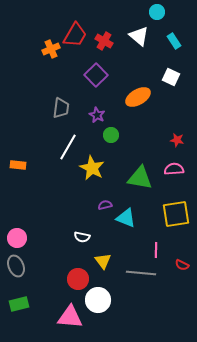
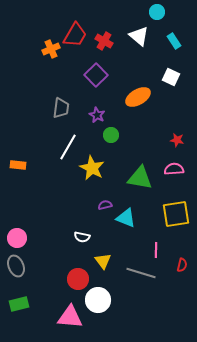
red semicircle: rotated 104 degrees counterclockwise
gray line: rotated 12 degrees clockwise
